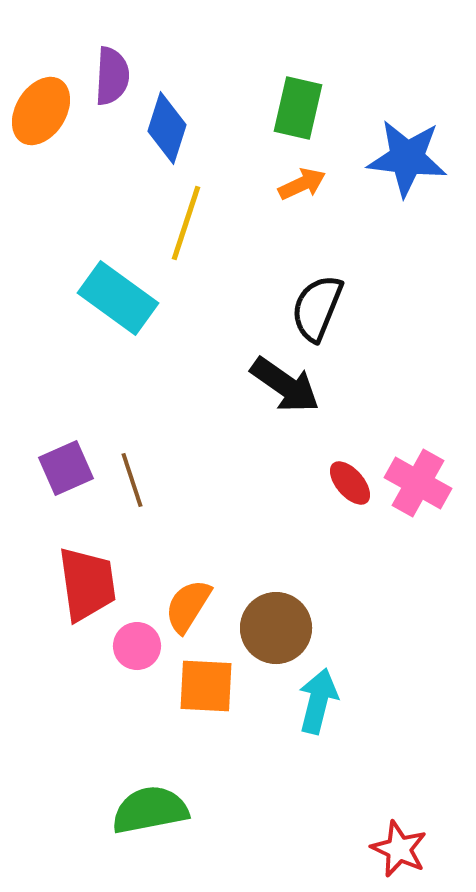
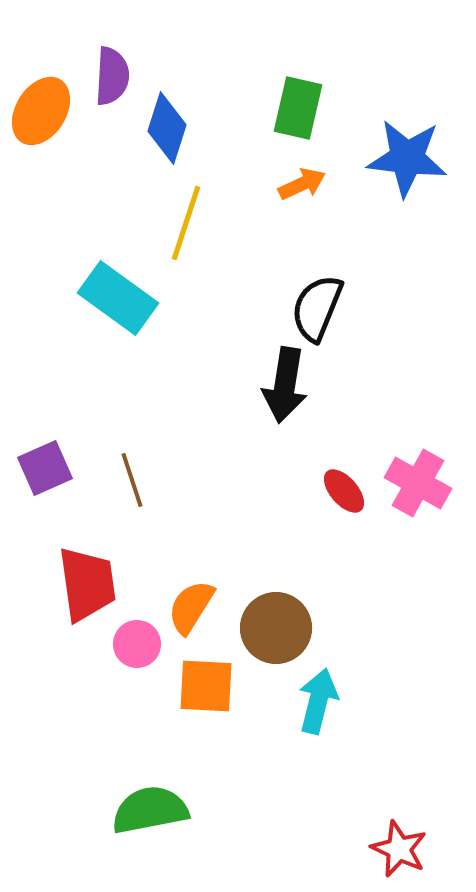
black arrow: rotated 64 degrees clockwise
purple square: moved 21 px left
red ellipse: moved 6 px left, 8 px down
orange semicircle: moved 3 px right, 1 px down
pink circle: moved 2 px up
